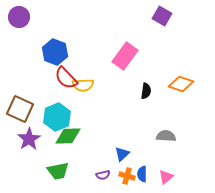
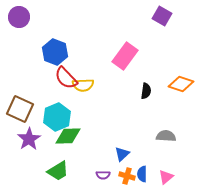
green trapezoid: rotated 20 degrees counterclockwise
purple semicircle: rotated 16 degrees clockwise
